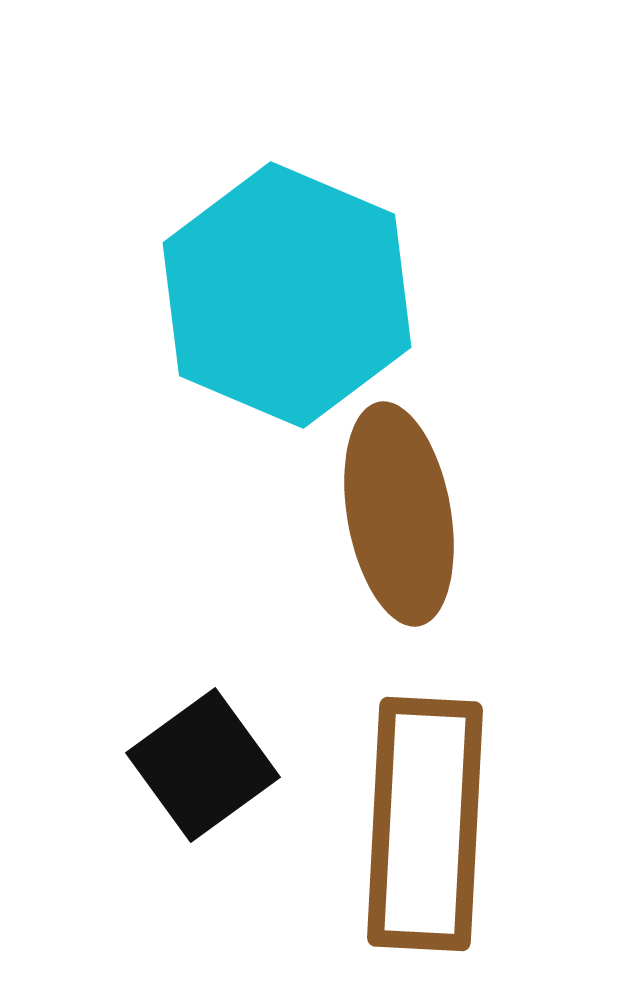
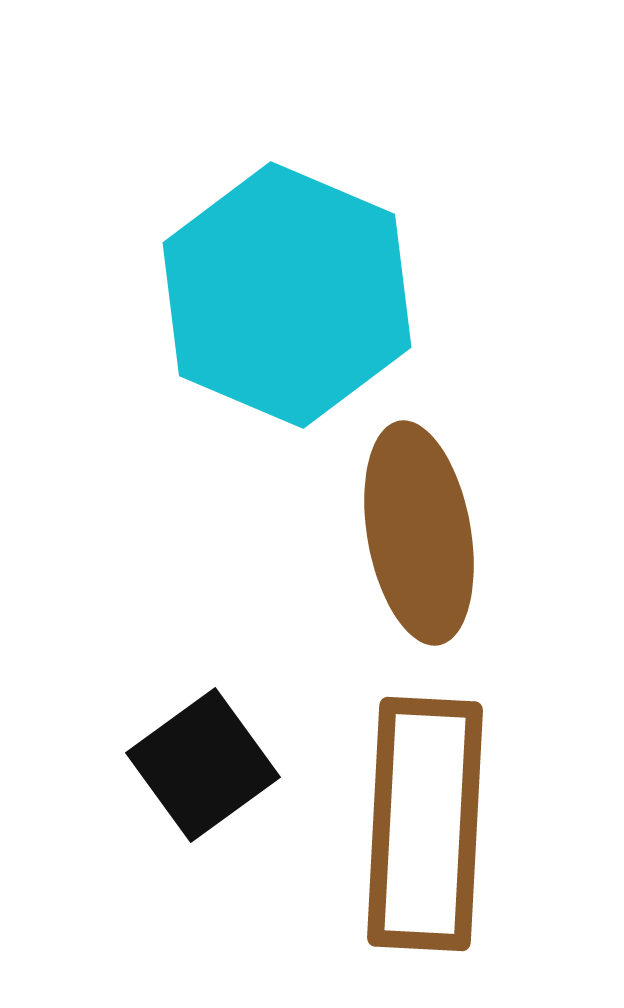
brown ellipse: moved 20 px right, 19 px down
